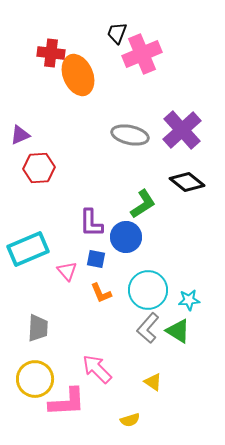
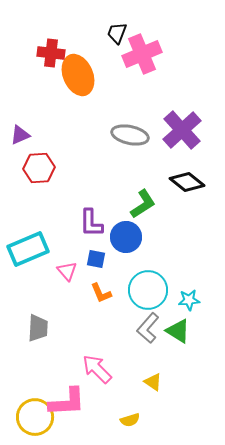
yellow circle: moved 38 px down
